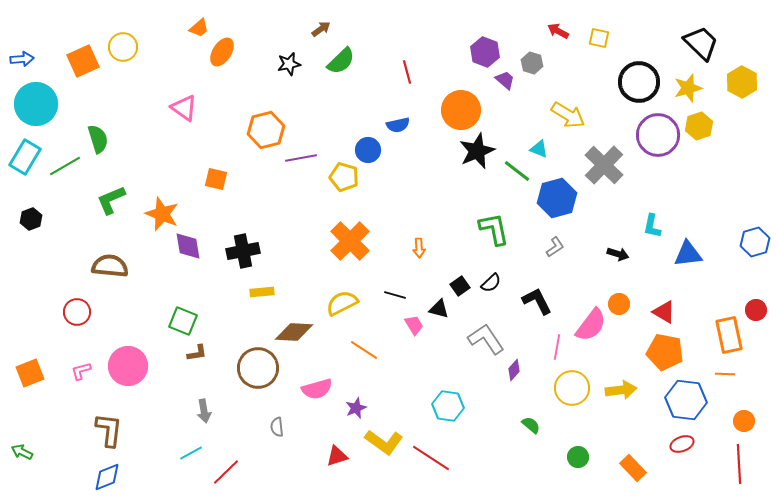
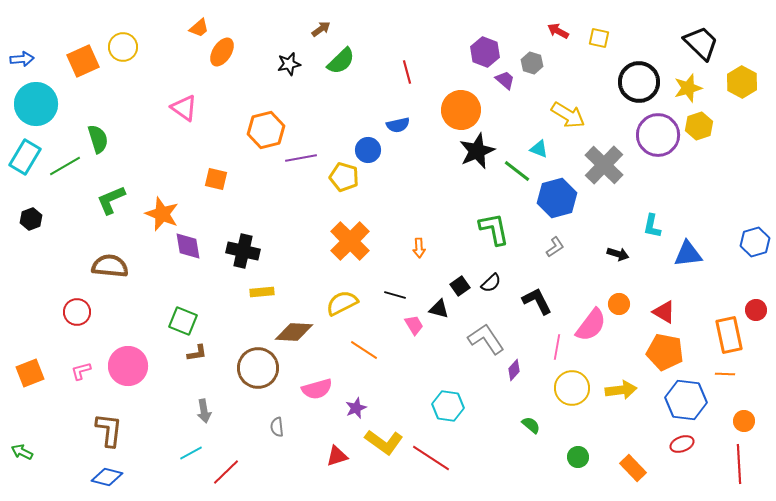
black cross at (243, 251): rotated 24 degrees clockwise
blue diamond at (107, 477): rotated 36 degrees clockwise
